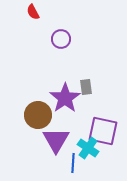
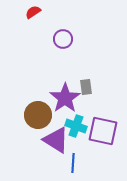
red semicircle: rotated 84 degrees clockwise
purple circle: moved 2 px right
purple triangle: rotated 28 degrees counterclockwise
cyan cross: moved 12 px left, 22 px up; rotated 15 degrees counterclockwise
